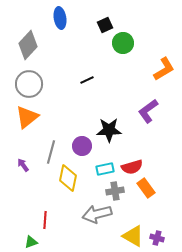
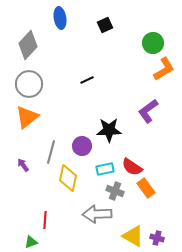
green circle: moved 30 px right
red semicircle: rotated 50 degrees clockwise
gray cross: rotated 30 degrees clockwise
gray arrow: rotated 12 degrees clockwise
